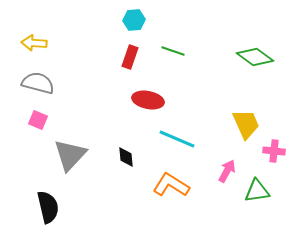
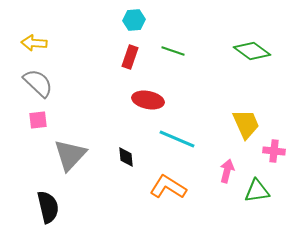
green diamond: moved 3 px left, 6 px up
gray semicircle: rotated 28 degrees clockwise
pink square: rotated 30 degrees counterclockwise
pink arrow: rotated 15 degrees counterclockwise
orange L-shape: moved 3 px left, 2 px down
